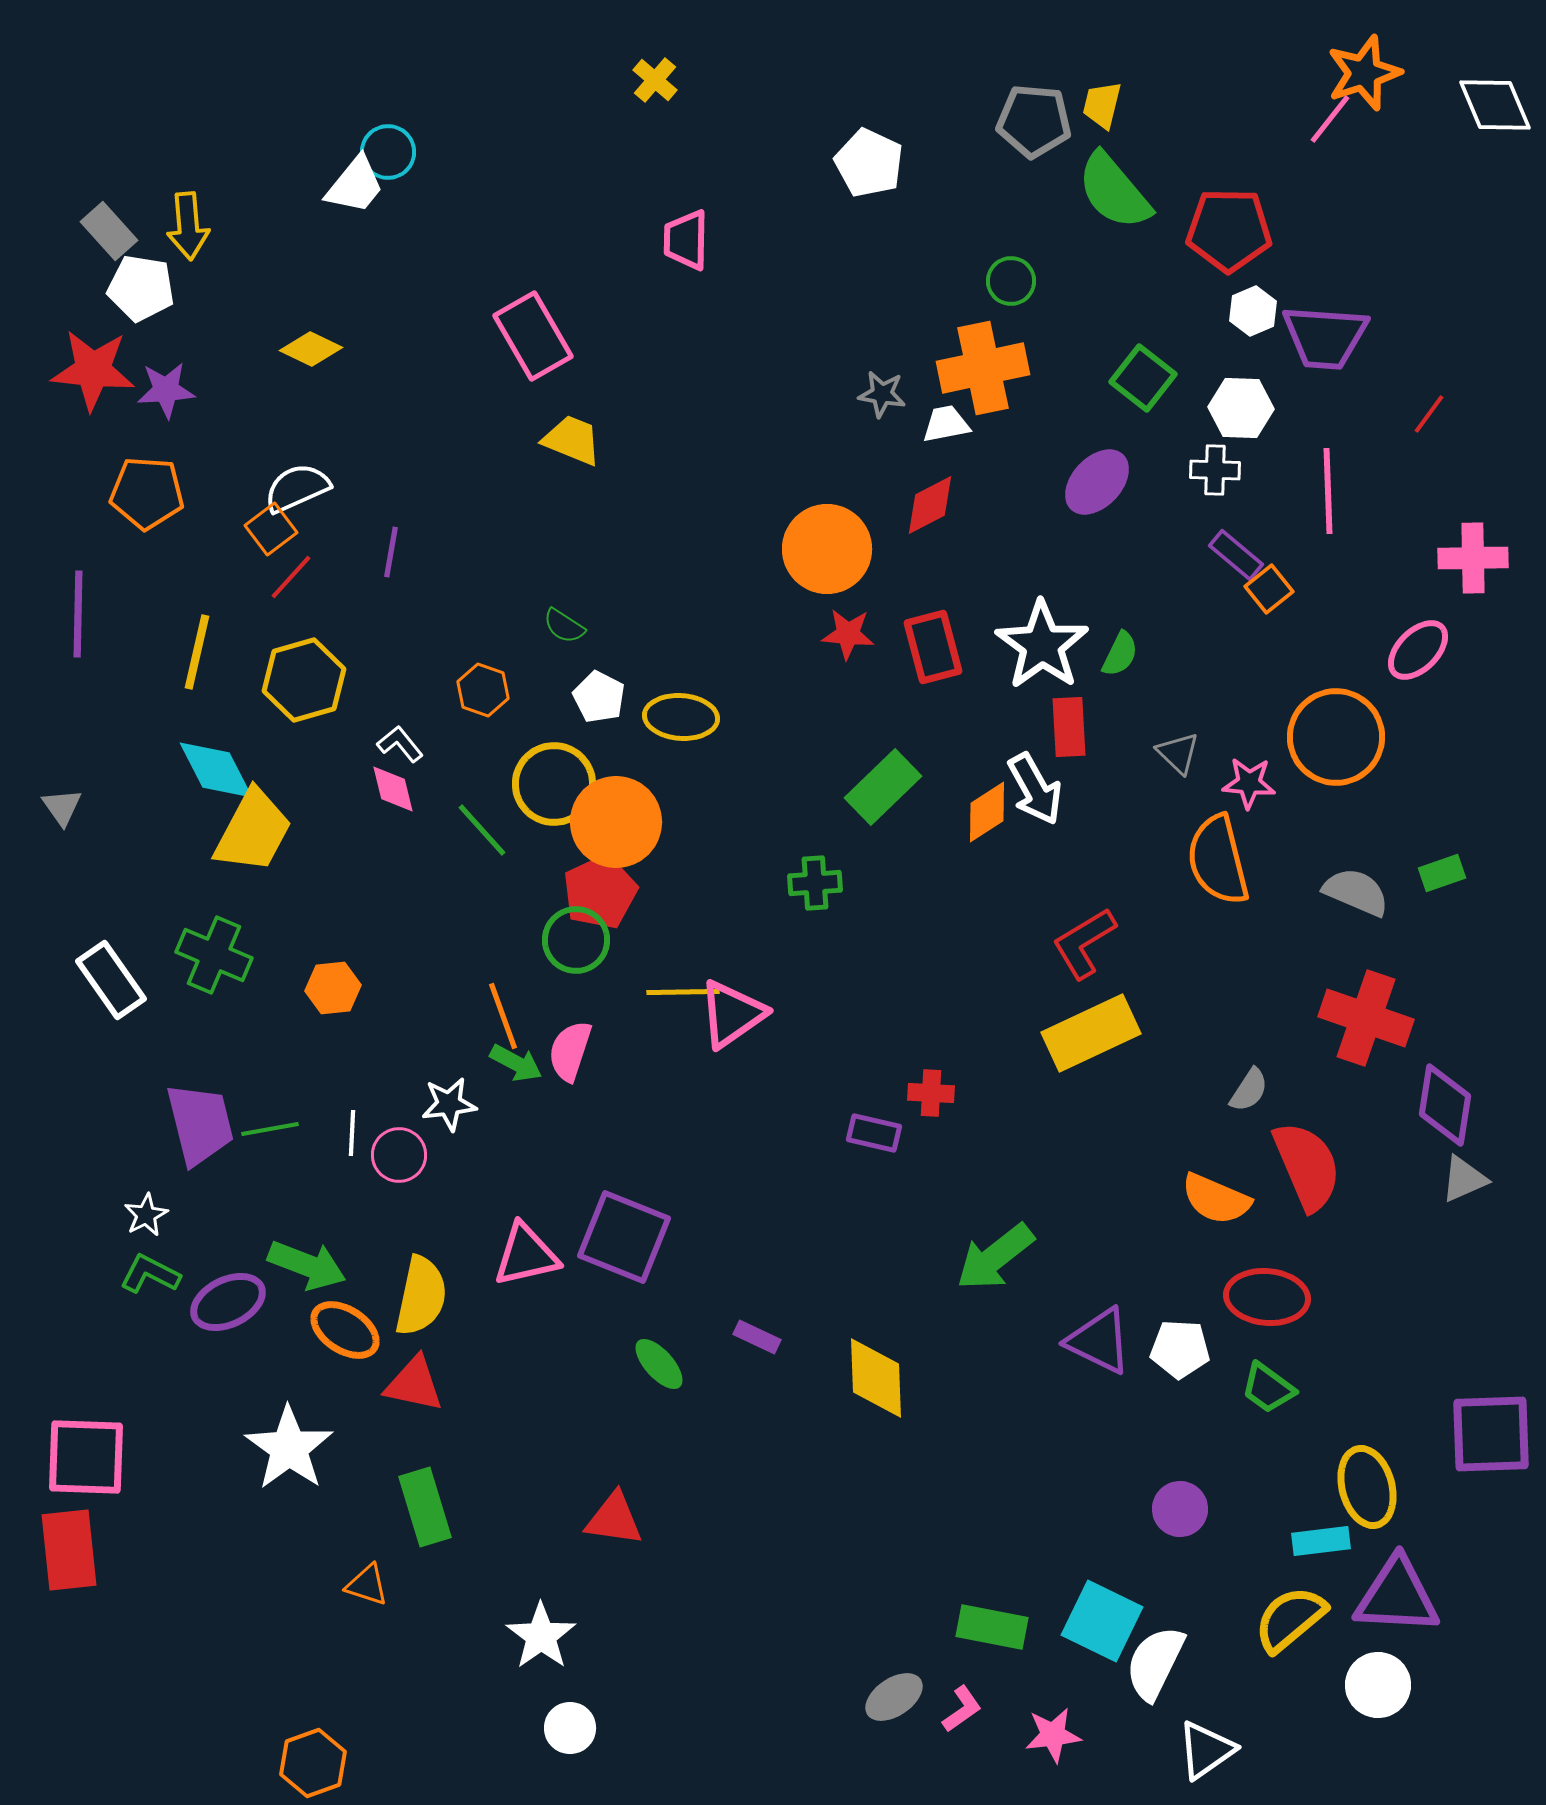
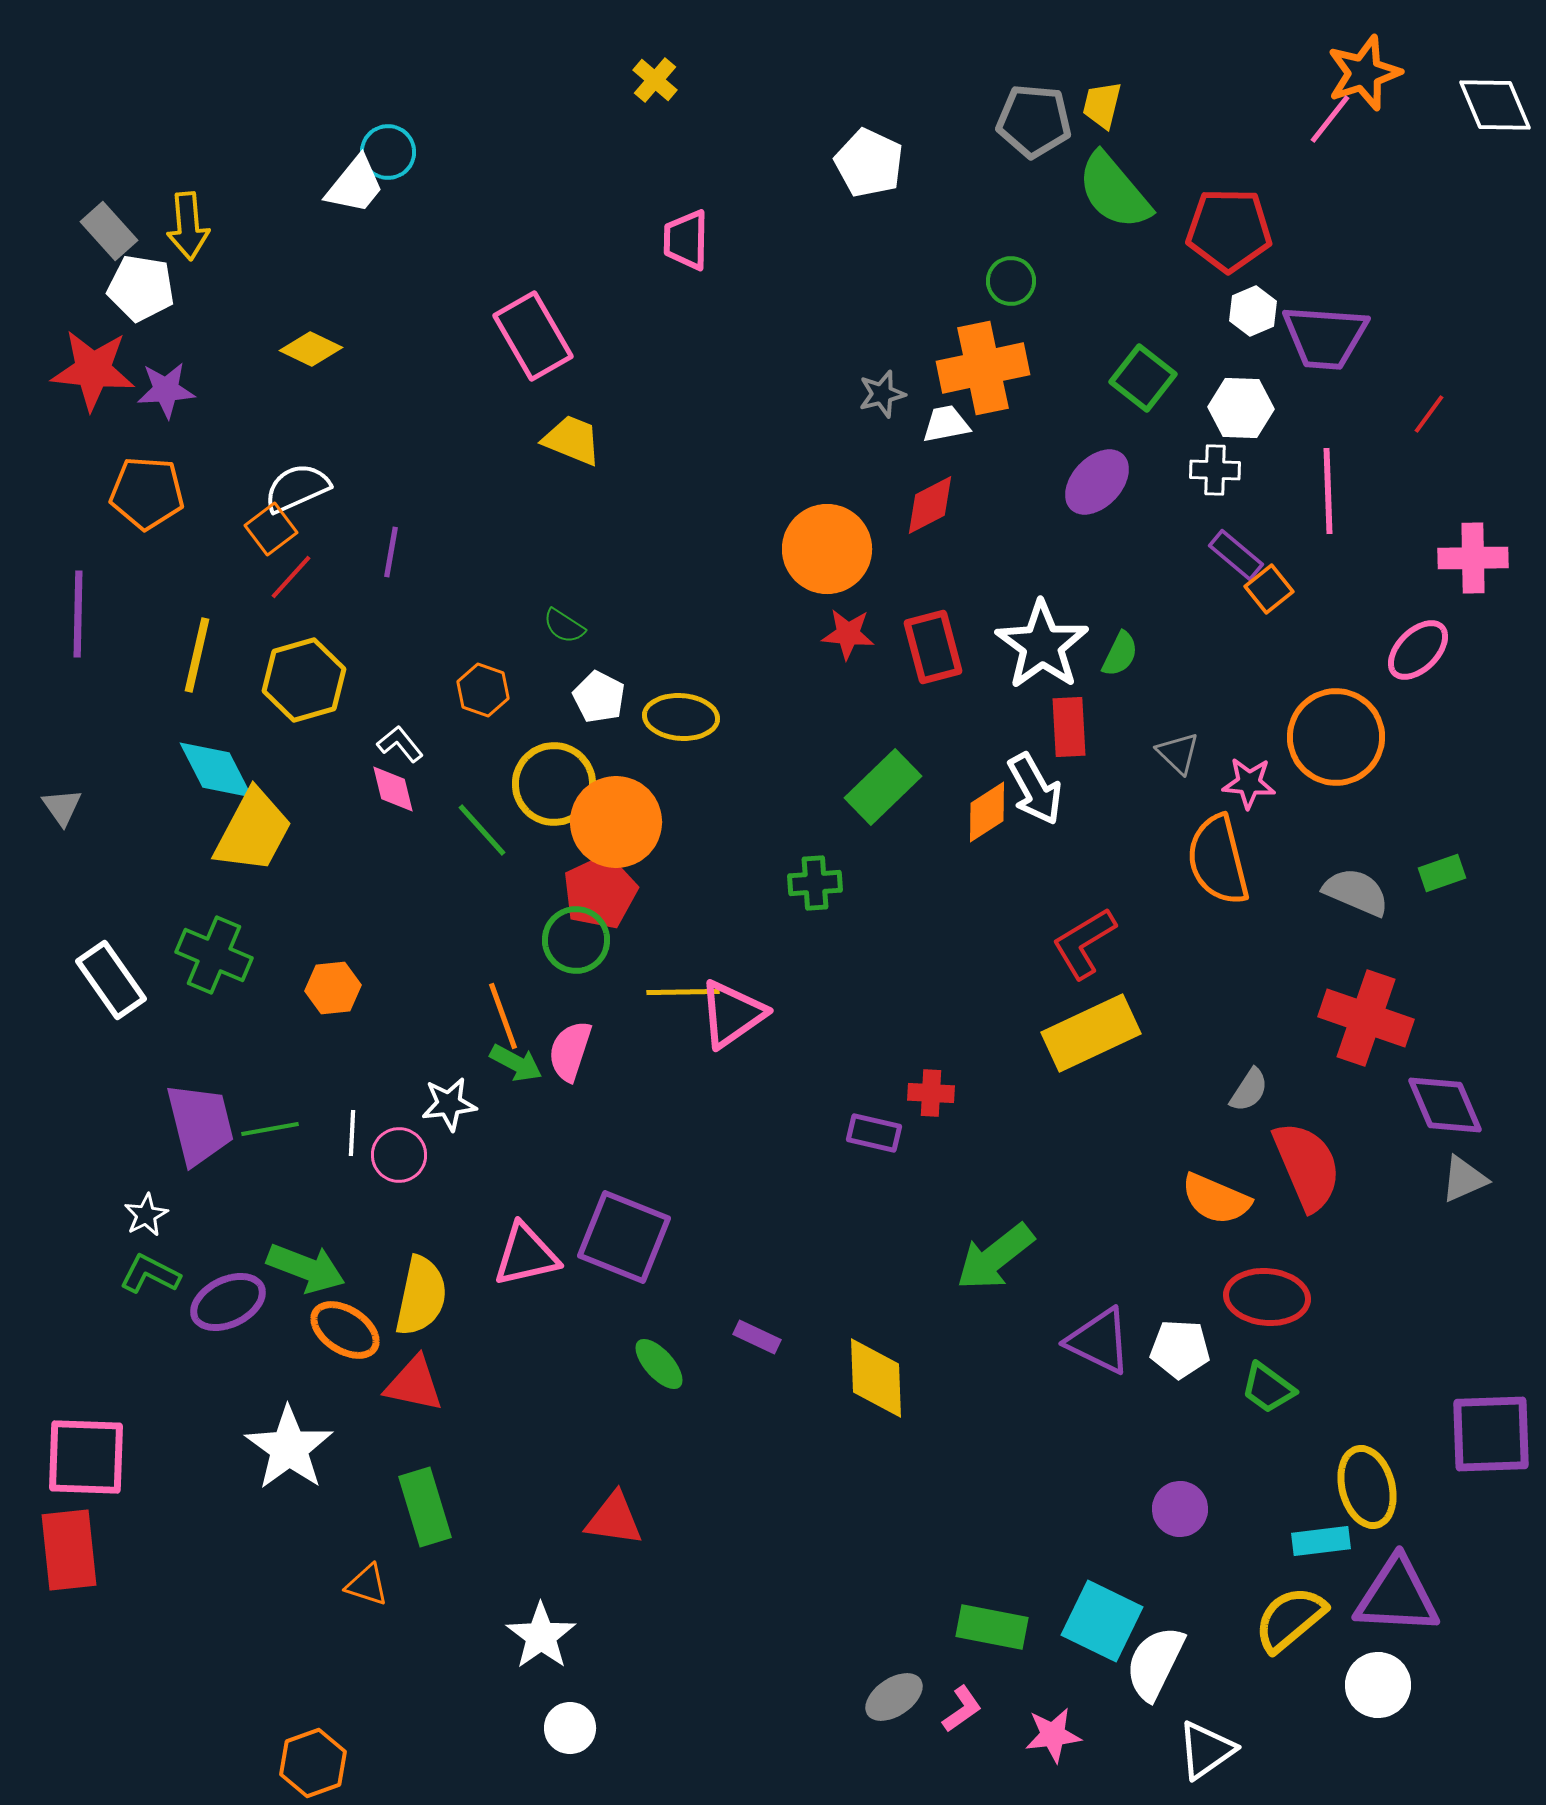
gray star at (882, 394): rotated 24 degrees counterclockwise
yellow line at (197, 652): moved 3 px down
purple diamond at (1445, 1105): rotated 32 degrees counterclockwise
green arrow at (307, 1265): moved 1 px left, 3 px down
